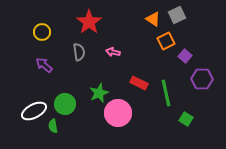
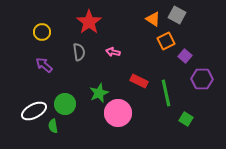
gray square: rotated 36 degrees counterclockwise
red rectangle: moved 2 px up
